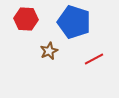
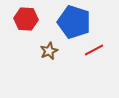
red line: moved 9 px up
